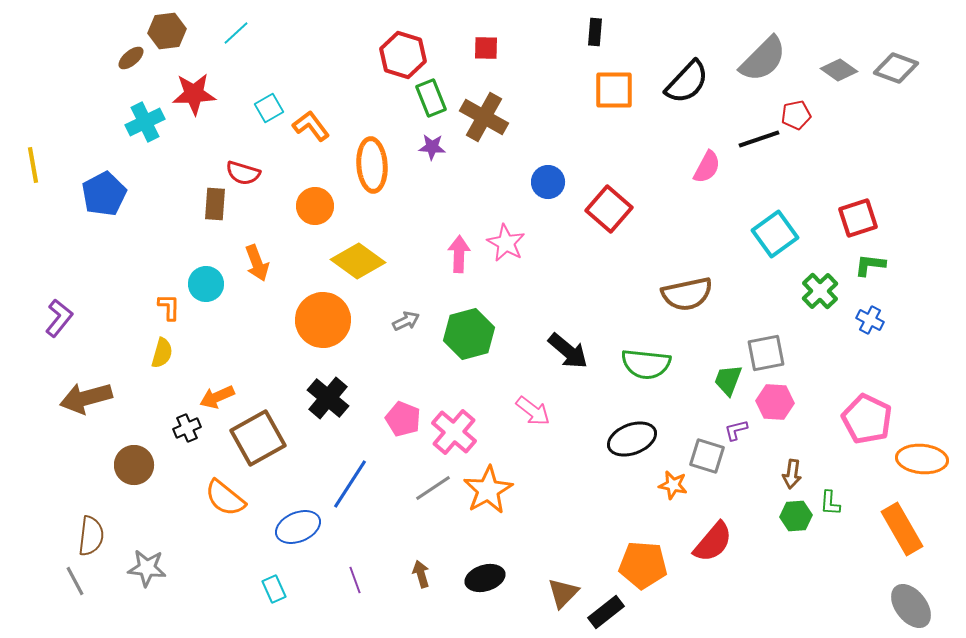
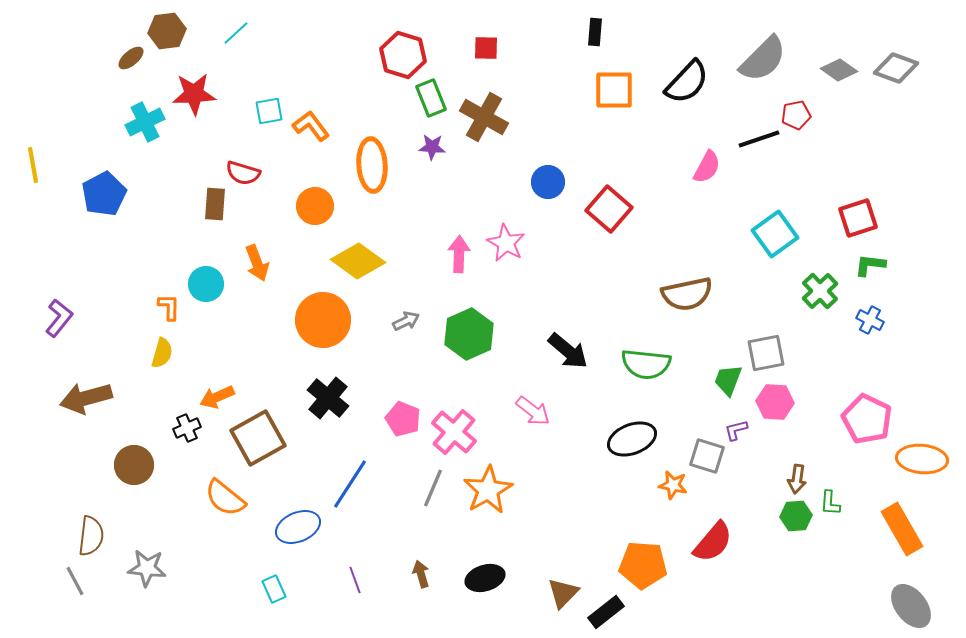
cyan square at (269, 108): moved 3 px down; rotated 20 degrees clockwise
green hexagon at (469, 334): rotated 9 degrees counterclockwise
brown arrow at (792, 474): moved 5 px right, 5 px down
gray line at (433, 488): rotated 33 degrees counterclockwise
